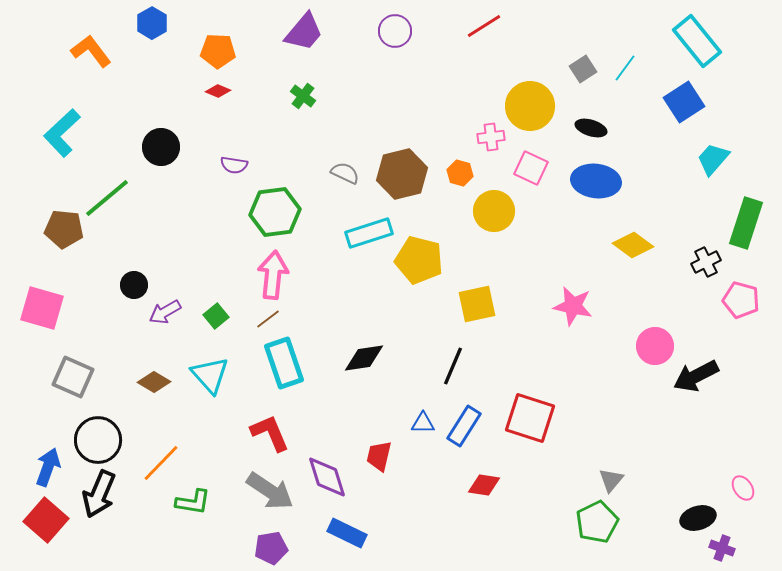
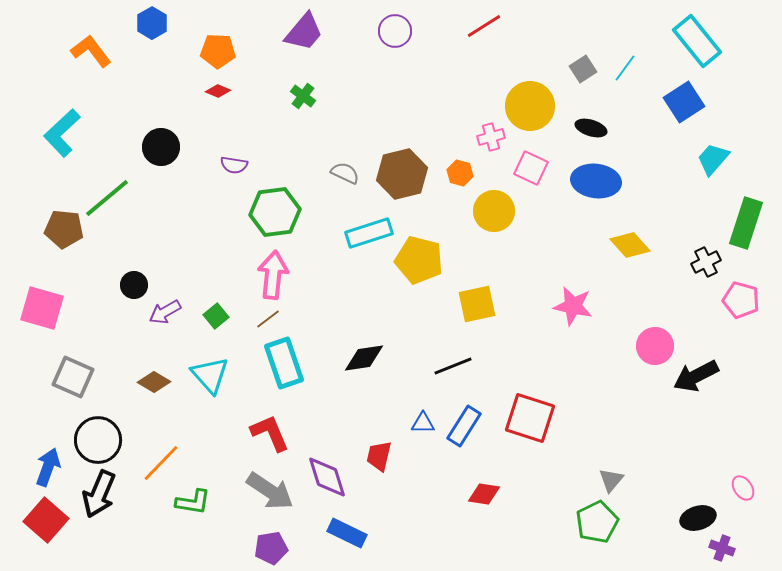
pink cross at (491, 137): rotated 8 degrees counterclockwise
yellow diamond at (633, 245): moved 3 px left; rotated 12 degrees clockwise
black line at (453, 366): rotated 45 degrees clockwise
red diamond at (484, 485): moved 9 px down
